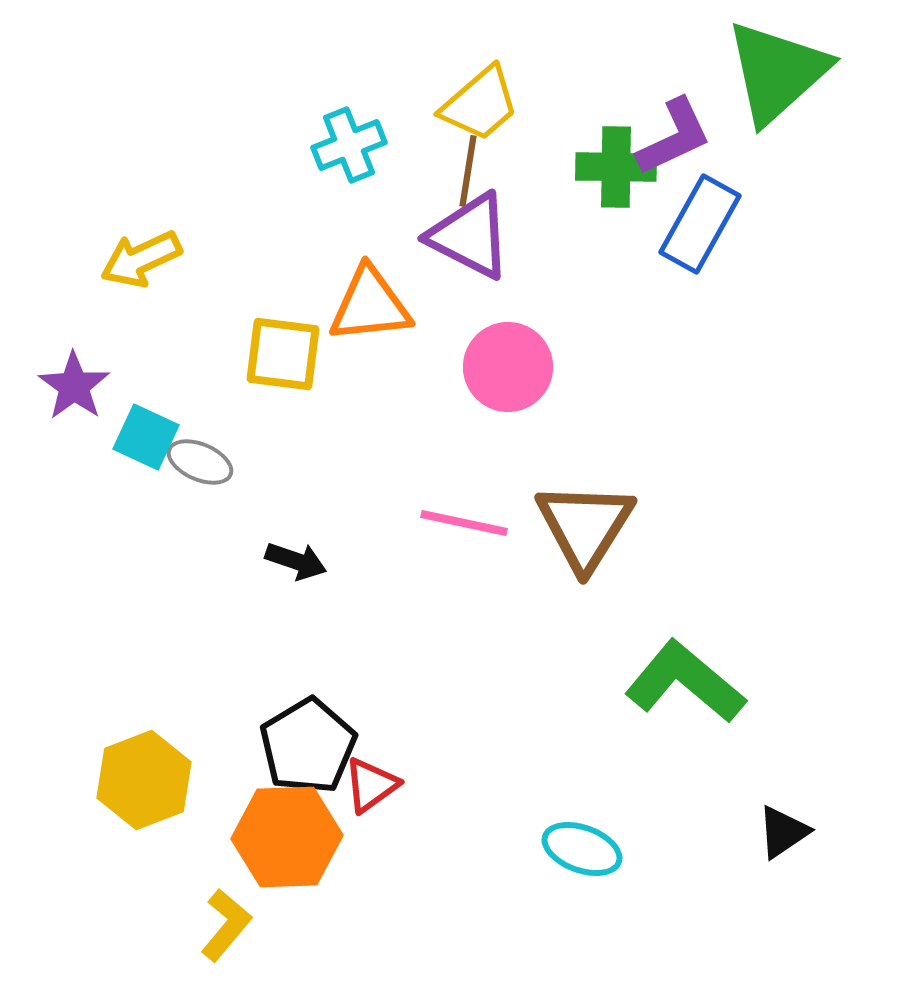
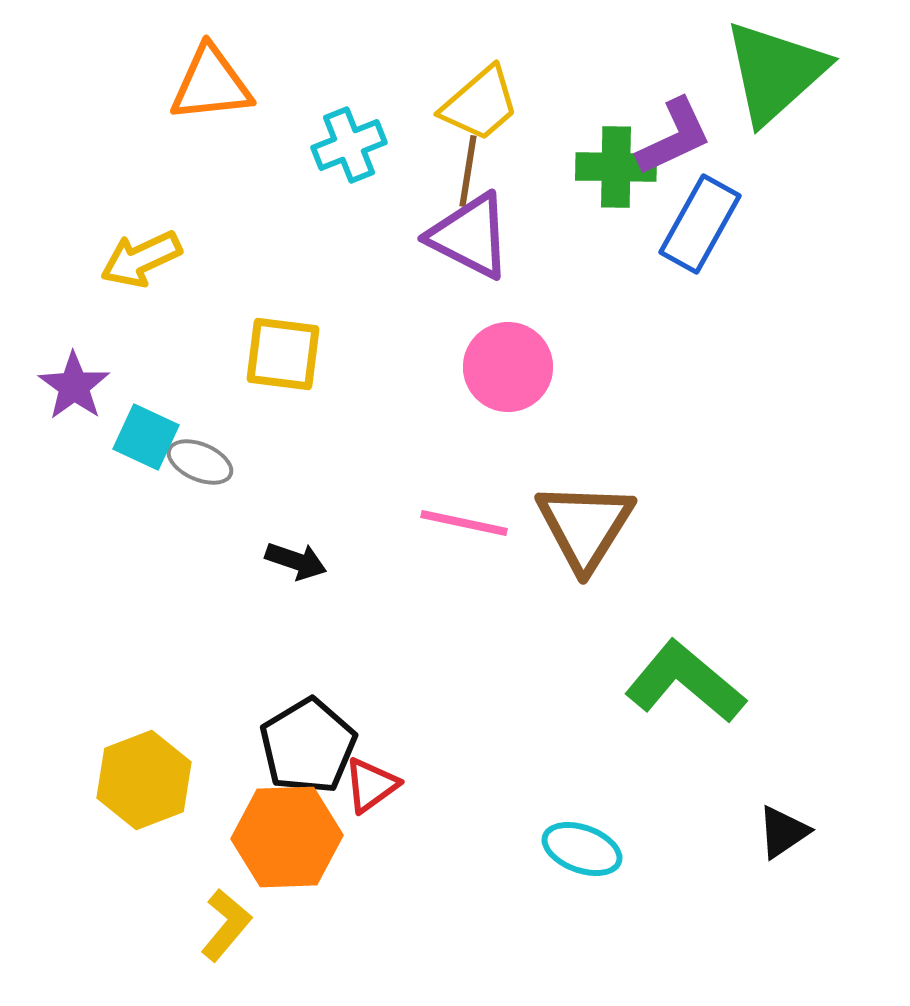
green triangle: moved 2 px left
orange triangle: moved 159 px left, 221 px up
